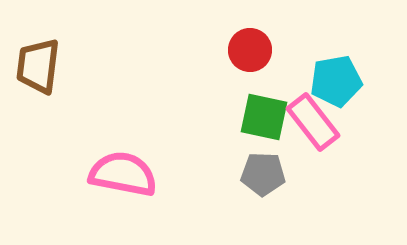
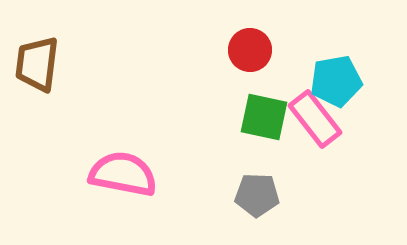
brown trapezoid: moved 1 px left, 2 px up
pink rectangle: moved 2 px right, 3 px up
gray pentagon: moved 6 px left, 21 px down
